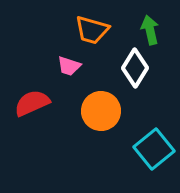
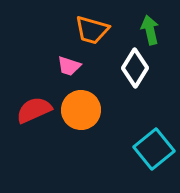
red semicircle: moved 2 px right, 7 px down
orange circle: moved 20 px left, 1 px up
